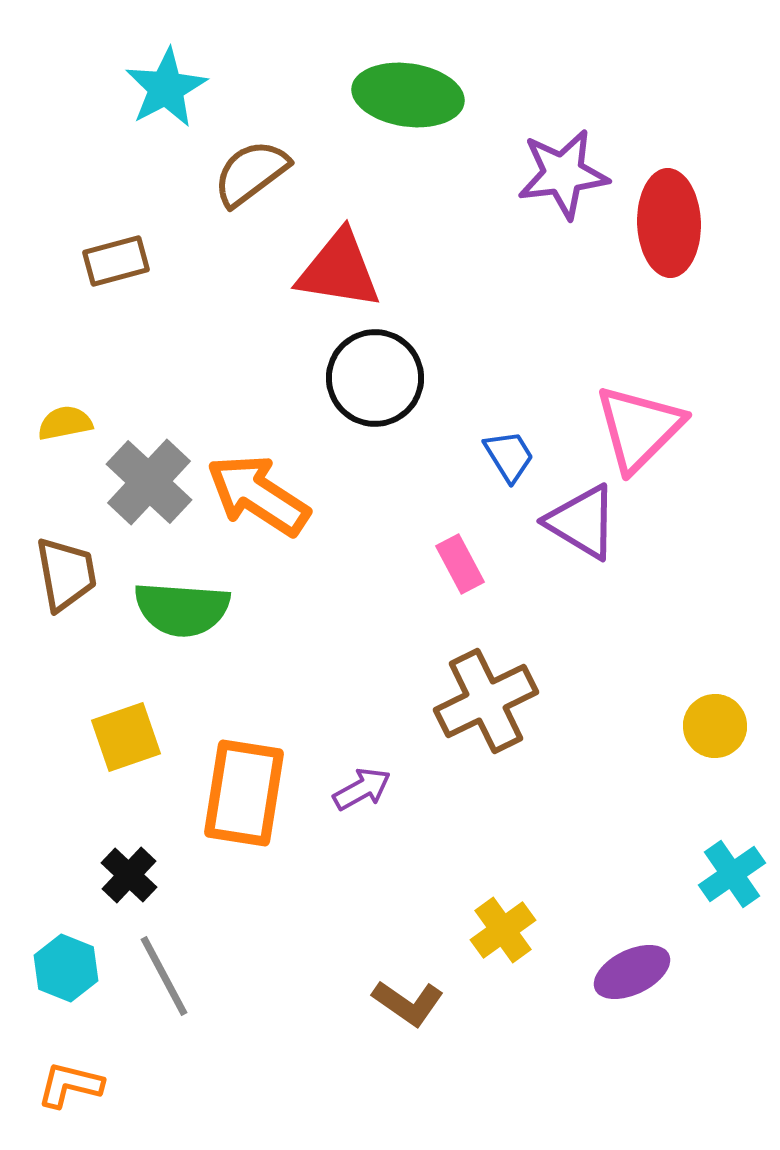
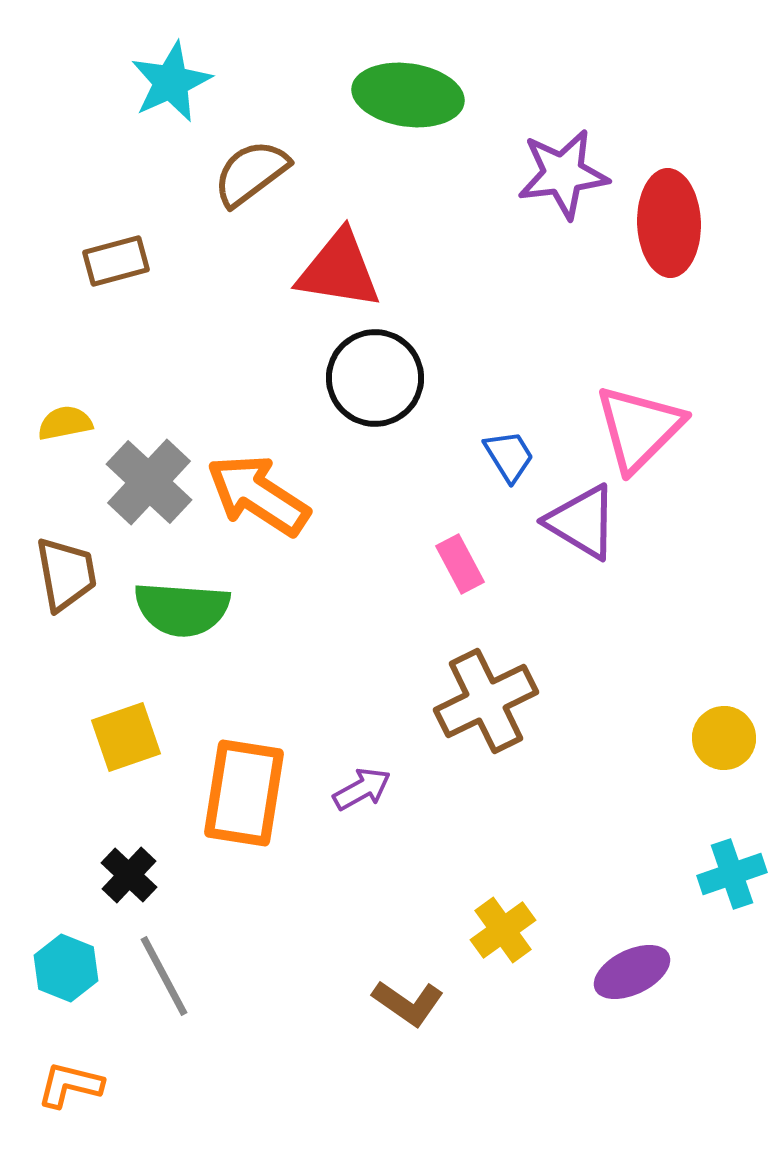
cyan star: moved 5 px right, 6 px up; rotated 4 degrees clockwise
yellow circle: moved 9 px right, 12 px down
cyan cross: rotated 16 degrees clockwise
